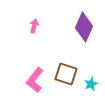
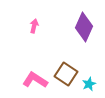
brown square: rotated 15 degrees clockwise
pink L-shape: rotated 85 degrees clockwise
cyan star: moved 2 px left
